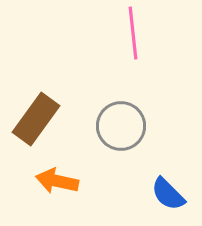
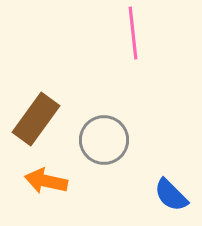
gray circle: moved 17 px left, 14 px down
orange arrow: moved 11 px left
blue semicircle: moved 3 px right, 1 px down
